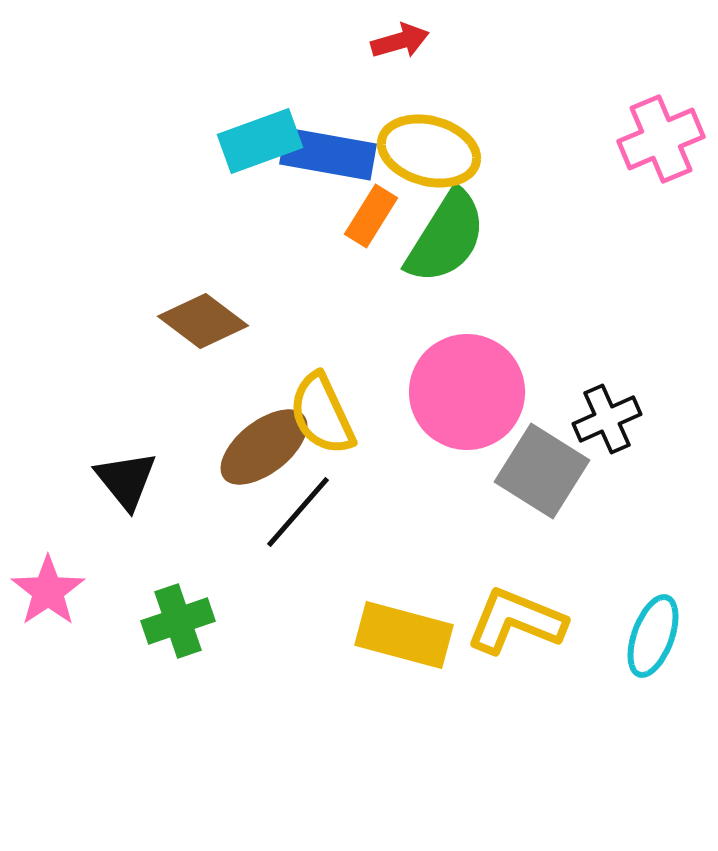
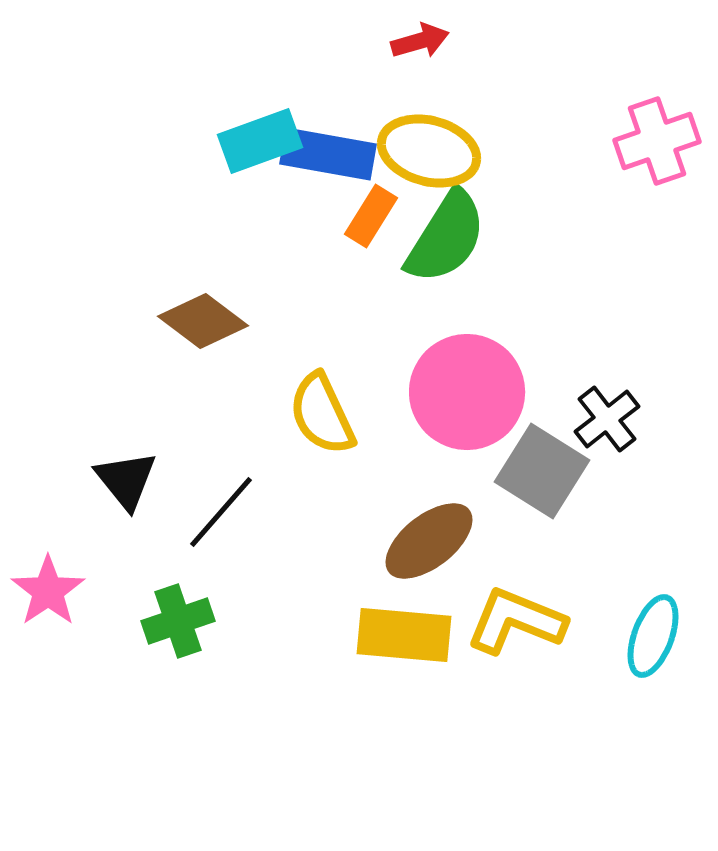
red arrow: moved 20 px right
pink cross: moved 4 px left, 2 px down; rotated 4 degrees clockwise
black cross: rotated 14 degrees counterclockwise
brown ellipse: moved 165 px right, 94 px down
black line: moved 77 px left
yellow rectangle: rotated 10 degrees counterclockwise
